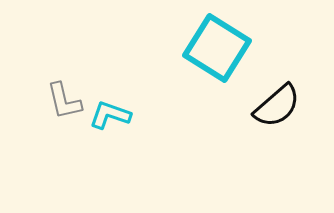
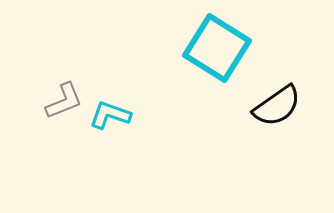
gray L-shape: rotated 99 degrees counterclockwise
black semicircle: rotated 6 degrees clockwise
